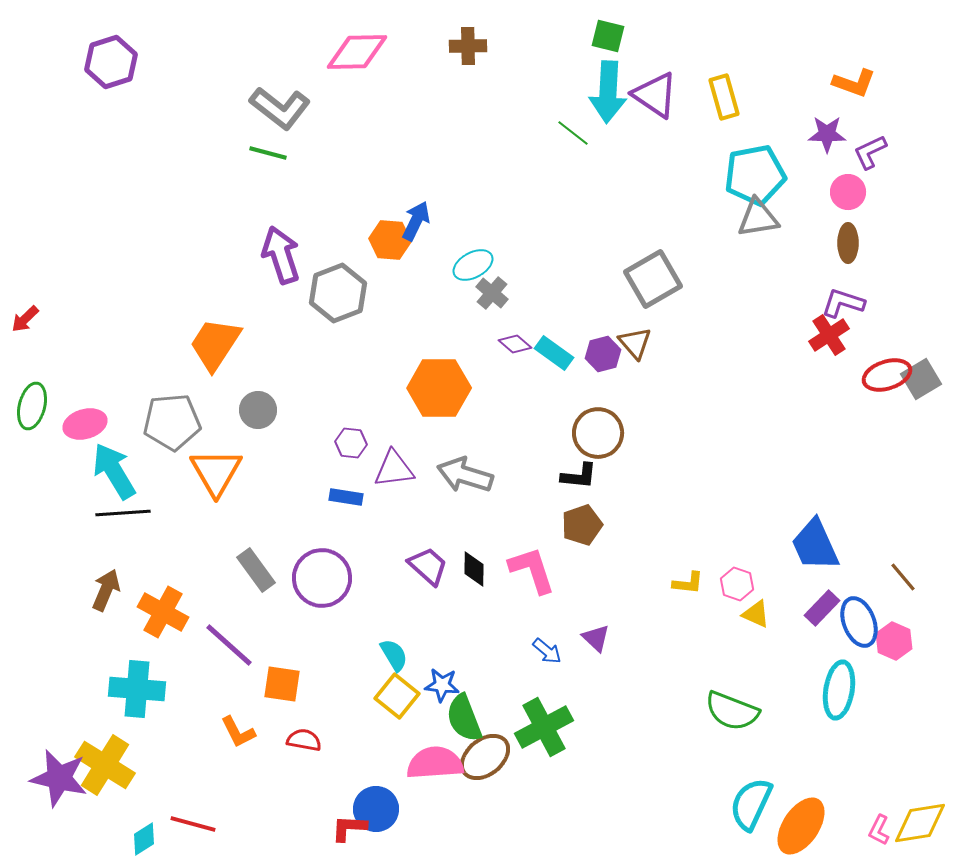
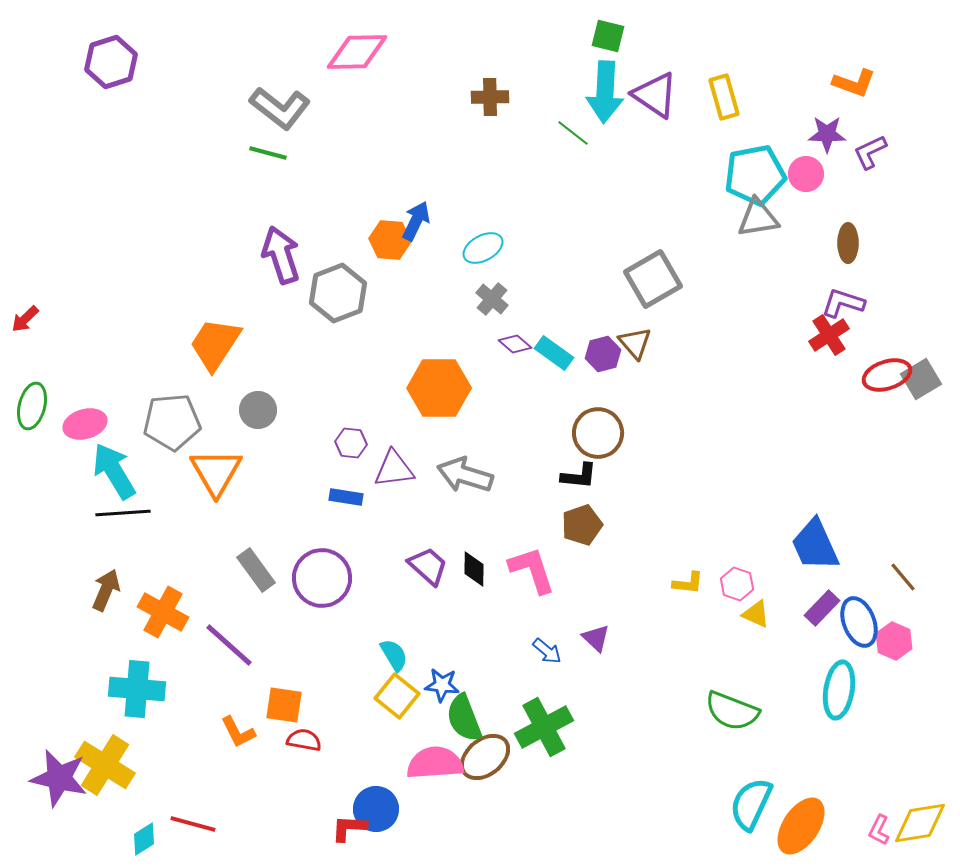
brown cross at (468, 46): moved 22 px right, 51 px down
cyan arrow at (608, 92): moved 3 px left
pink circle at (848, 192): moved 42 px left, 18 px up
cyan ellipse at (473, 265): moved 10 px right, 17 px up
gray cross at (492, 293): moved 6 px down
orange square at (282, 684): moved 2 px right, 21 px down
